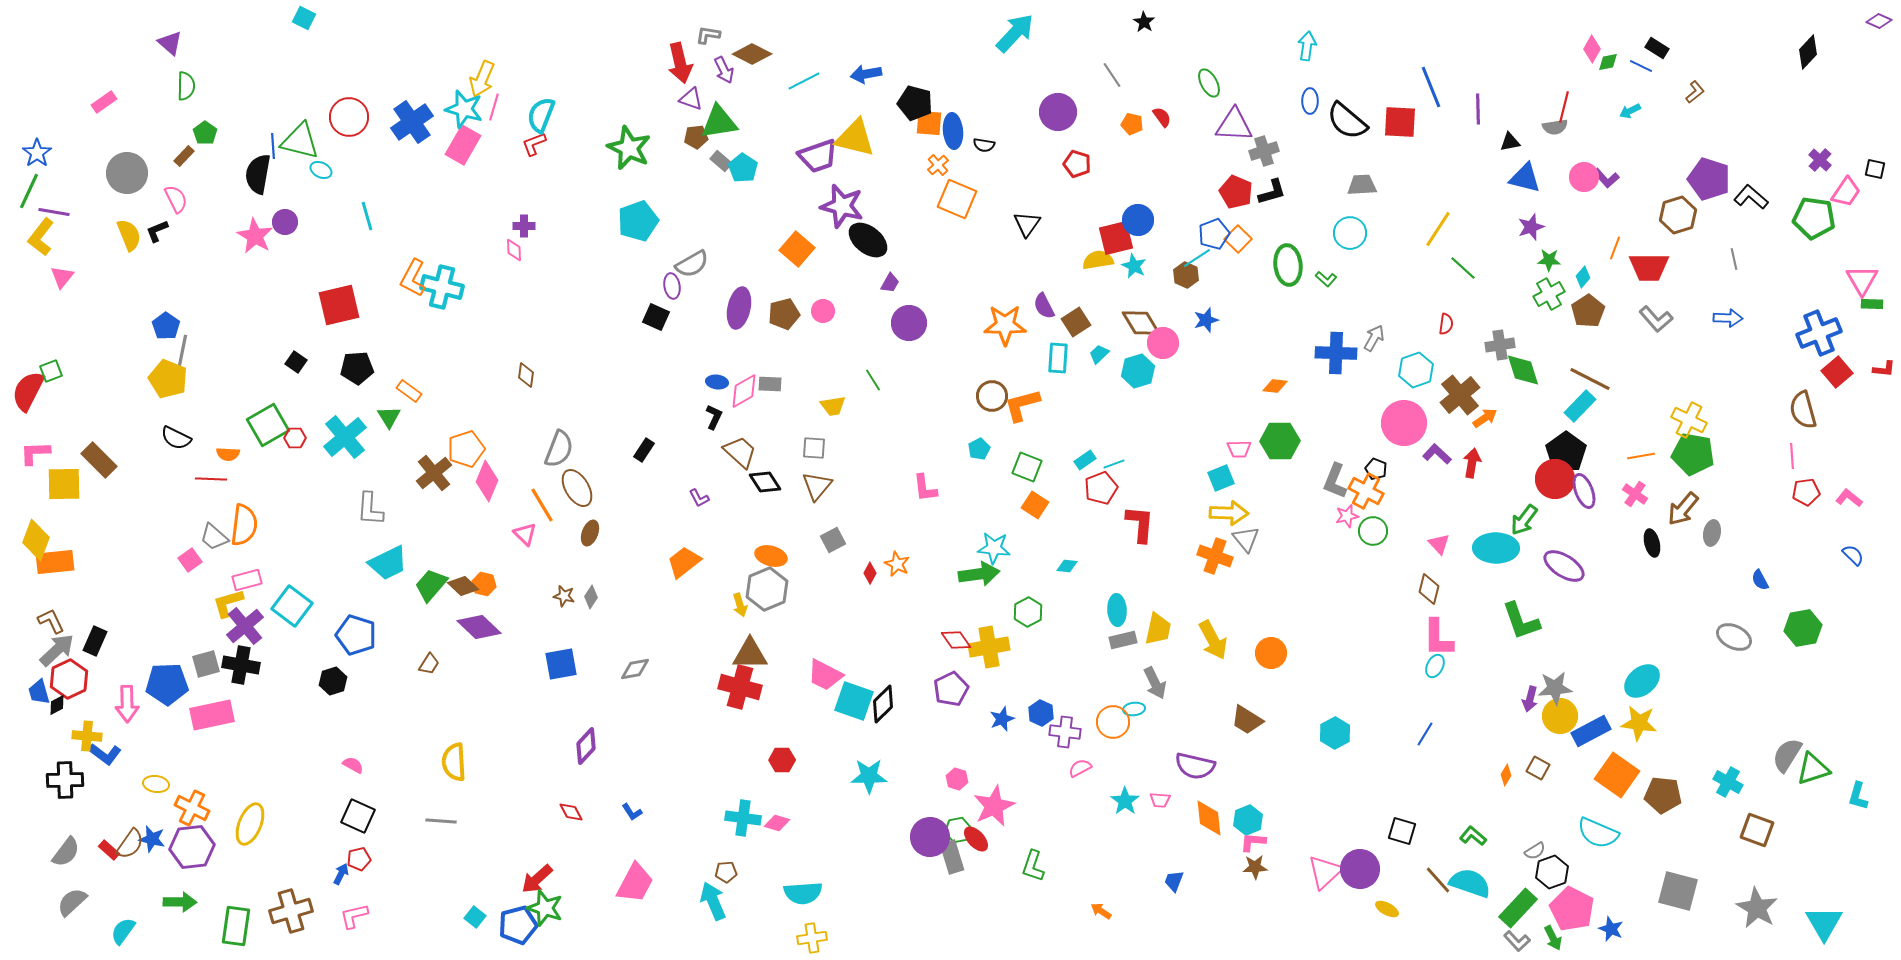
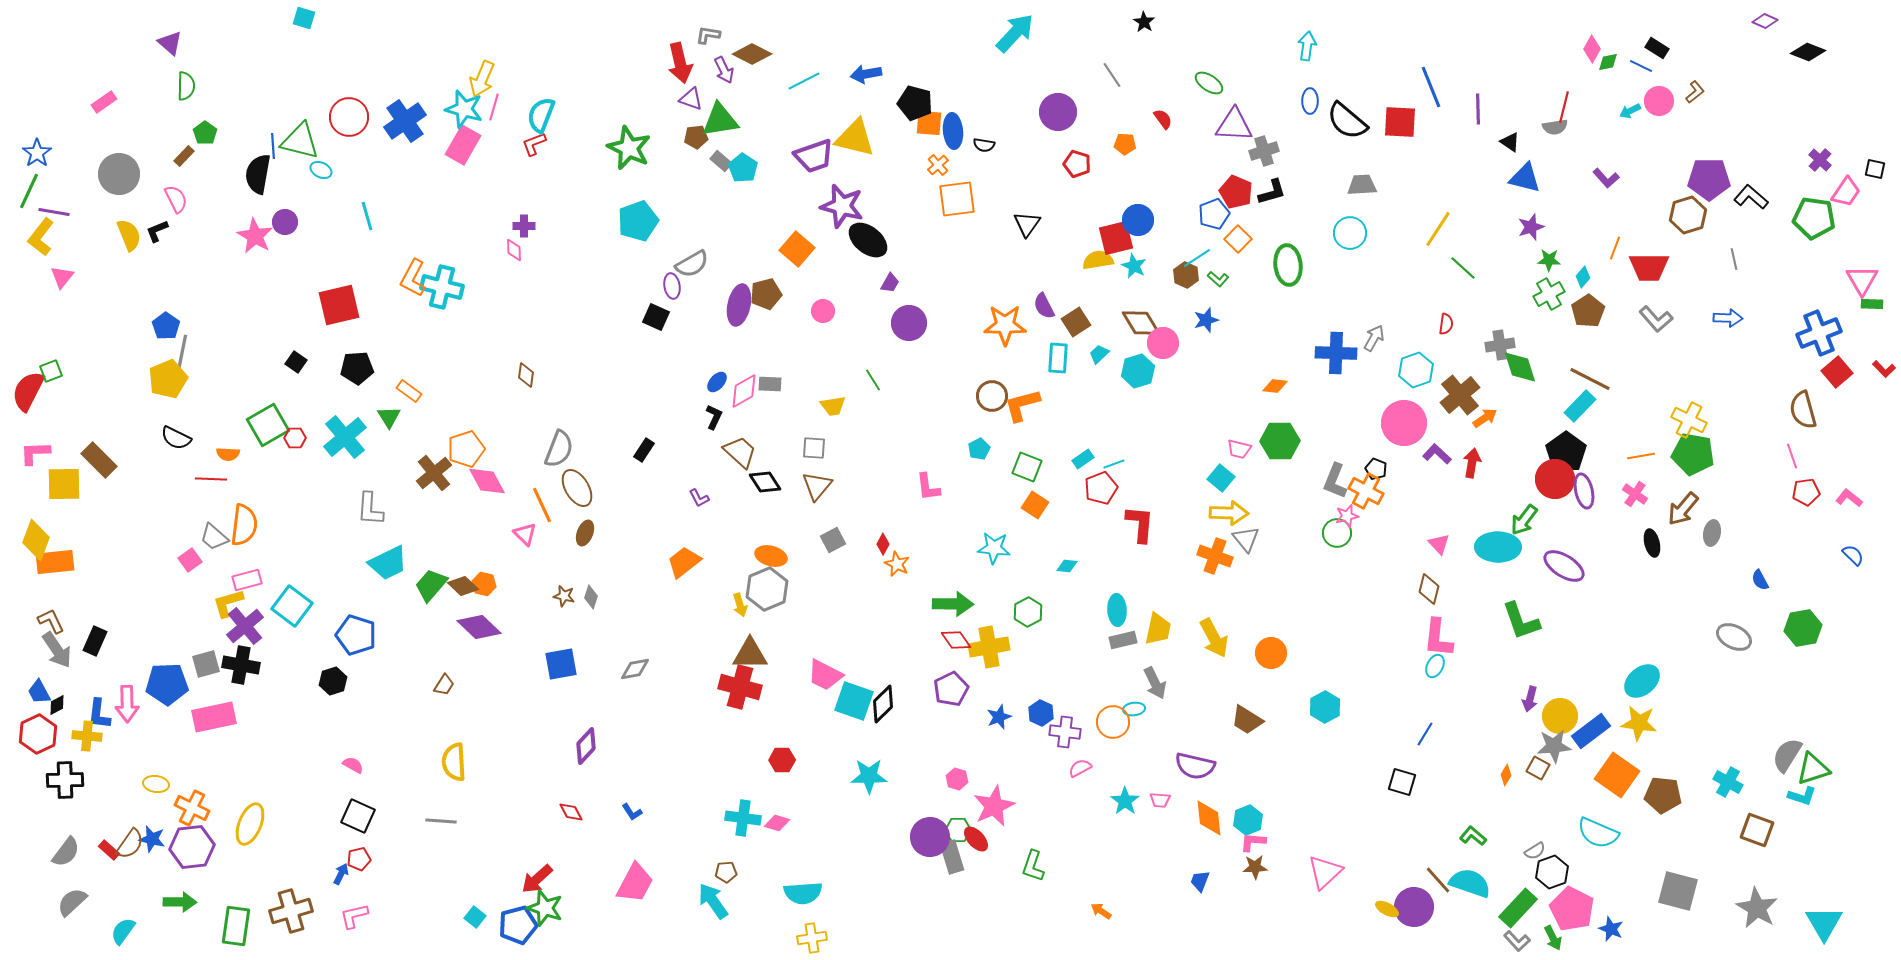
cyan square at (304, 18): rotated 10 degrees counterclockwise
purple diamond at (1879, 21): moved 114 px left
black diamond at (1808, 52): rotated 68 degrees clockwise
green ellipse at (1209, 83): rotated 28 degrees counterclockwise
red semicircle at (1162, 117): moved 1 px right, 2 px down
blue cross at (412, 122): moved 7 px left, 1 px up
green triangle at (719, 122): moved 1 px right, 2 px up
orange pentagon at (1132, 124): moved 7 px left, 20 px down; rotated 10 degrees counterclockwise
black triangle at (1510, 142): rotated 45 degrees clockwise
purple trapezoid at (818, 156): moved 4 px left
gray circle at (127, 173): moved 8 px left, 1 px down
pink circle at (1584, 177): moved 75 px right, 76 px up
purple pentagon at (1709, 179): rotated 18 degrees counterclockwise
orange square at (957, 199): rotated 30 degrees counterclockwise
brown hexagon at (1678, 215): moved 10 px right
blue pentagon at (1214, 234): moved 20 px up
green L-shape at (1326, 279): moved 108 px left
purple ellipse at (739, 308): moved 3 px up
brown pentagon at (784, 314): moved 18 px left, 20 px up
red L-shape at (1884, 369): rotated 40 degrees clockwise
green diamond at (1523, 370): moved 3 px left, 3 px up
yellow pentagon at (168, 379): rotated 27 degrees clockwise
blue ellipse at (717, 382): rotated 55 degrees counterclockwise
pink trapezoid at (1239, 449): rotated 15 degrees clockwise
pink line at (1792, 456): rotated 15 degrees counterclockwise
cyan rectangle at (1085, 460): moved 2 px left, 1 px up
cyan square at (1221, 478): rotated 28 degrees counterclockwise
pink diamond at (487, 481): rotated 51 degrees counterclockwise
pink L-shape at (925, 488): moved 3 px right, 1 px up
purple ellipse at (1584, 491): rotated 8 degrees clockwise
orange line at (542, 505): rotated 6 degrees clockwise
green circle at (1373, 531): moved 36 px left, 2 px down
brown ellipse at (590, 533): moved 5 px left
cyan ellipse at (1496, 548): moved 2 px right, 1 px up
red diamond at (870, 573): moved 13 px right, 29 px up
green arrow at (979, 574): moved 26 px left, 30 px down; rotated 9 degrees clockwise
gray diamond at (591, 597): rotated 15 degrees counterclockwise
pink L-shape at (1438, 638): rotated 6 degrees clockwise
yellow arrow at (1213, 640): moved 1 px right, 2 px up
gray arrow at (57, 650): rotated 99 degrees clockwise
brown trapezoid at (429, 664): moved 15 px right, 21 px down
red hexagon at (69, 679): moved 31 px left, 55 px down
gray star at (1555, 688): moved 1 px left, 58 px down
blue trapezoid at (39, 692): rotated 12 degrees counterclockwise
pink rectangle at (212, 715): moved 2 px right, 2 px down
blue star at (1002, 719): moved 3 px left, 2 px up
blue rectangle at (1591, 731): rotated 9 degrees counterclockwise
cyan hexagon at (1335, 733): moved 10 px left, 26 px up
blue L-shape at (105, 754): moved 6 px left, 40 px up; rotated 60 degrees clockwise
cyan L-shape at (1858, 796): moved 56 px left; rotated 88 degrees counterclockwise
green hexagon at (958, 830): rotated 10 degrees clockwise
black square at (1402, 831): moved 49 px up
purple circle at (1360, 869): moved 54 px right, 38 px down
blue trapezoid at (1174, 881): moved 26 px right
cyan arrow at (713, 901): rotated 12 degrees counterclockwise
